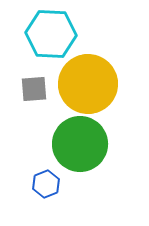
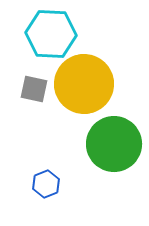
yellow circle: moved 4 px left
gray square: rotated 16 degrees clockwise
green circle: moved 34 px right
